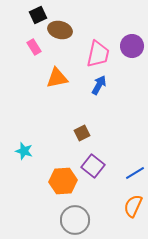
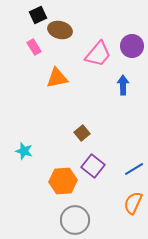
pink trapezoid: rotated 28 degrees clockwise
blue arrow: moved 24 px right; rotated 30 degrees counterclockwise
brown square: rotated 14 degrees counterclockwise
blue line: moved 1 px left, 4 px up
orange semicircle: moved 3 px up
